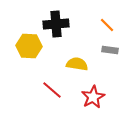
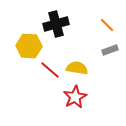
black cross: rotated 10 degrees counterclockwise
gray rectangle: rotated 28 degrees counterclockwise
yellow semicircle: moved 4 px down
red line: moved 2 px left, 20 px up
red star: moved 18 px left
